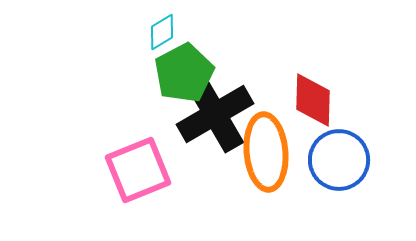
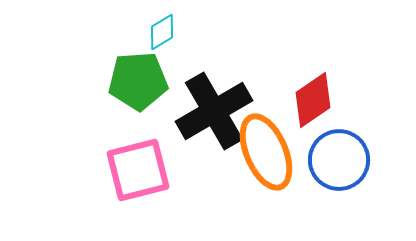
green pentagon: moved 46 px left, 8 px down; rotated 24 degrees clockwise
red diamond: rotated 54 degrees clockwise
black cross: moved 1 px left, 3 px up
orange ellipse: rotated 18 degrees counterclockwise
pink square: rotated 8 degrees clockwise
